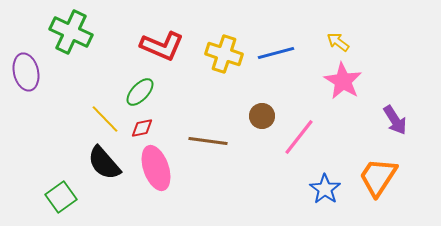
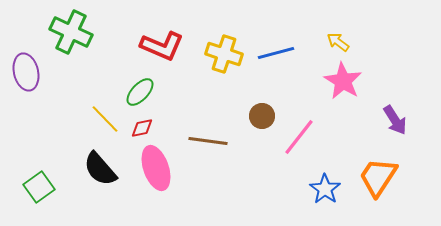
black semicircle: moved 4 px left, 6 px down
green square: moved 22 px left, 10 px up
